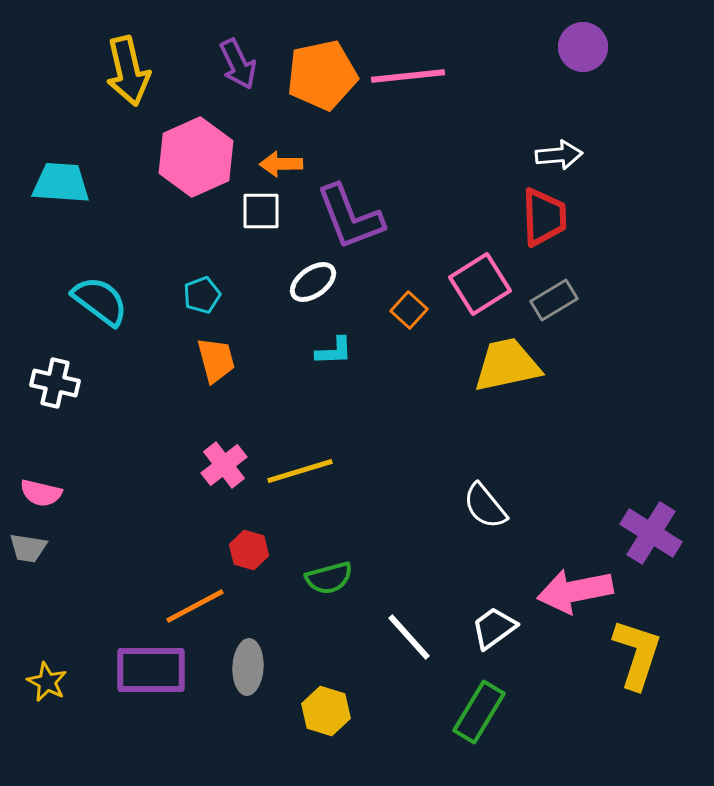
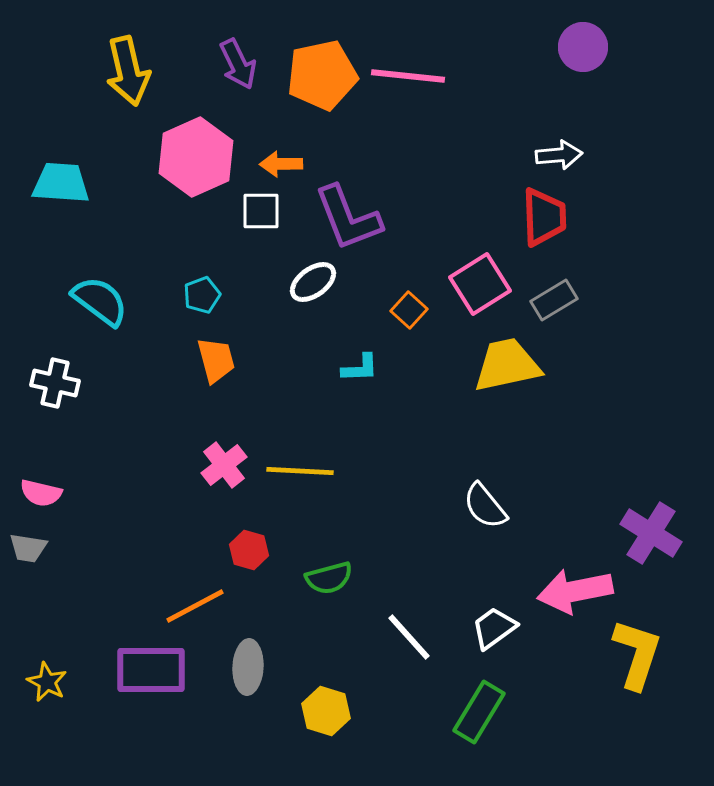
pink line: rotated 12 degrees clockwise
purple L-shape: moved 2 px left, 1 px down
cyan L-shape: moved 26 px right, 17 px down
yellow line: rotated 20 degrees clockwise
